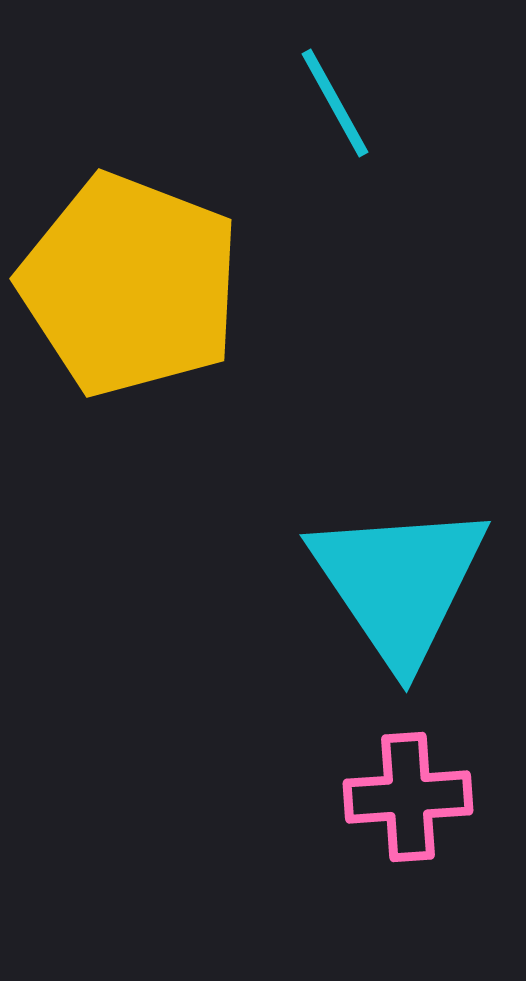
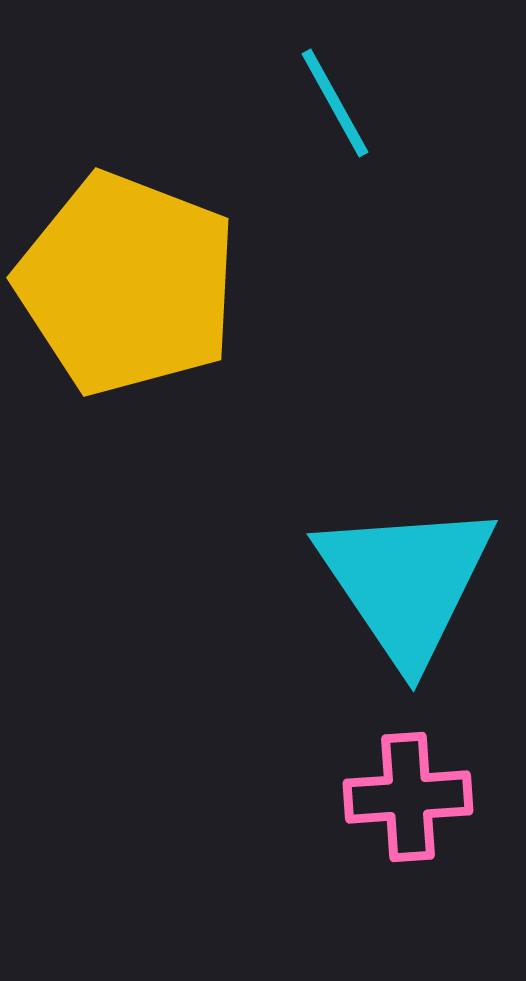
yellow pentagon: moved 3 px left, 1 px up
cyan triangle: moved 7 px right, 1 px up
